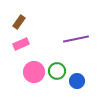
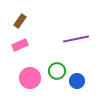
brown rectangle: moved 1 px right, 1 px up
pink rectangle: moved 1 px left, 1 px down
pink circle: moved 4 px left, 6 px down
